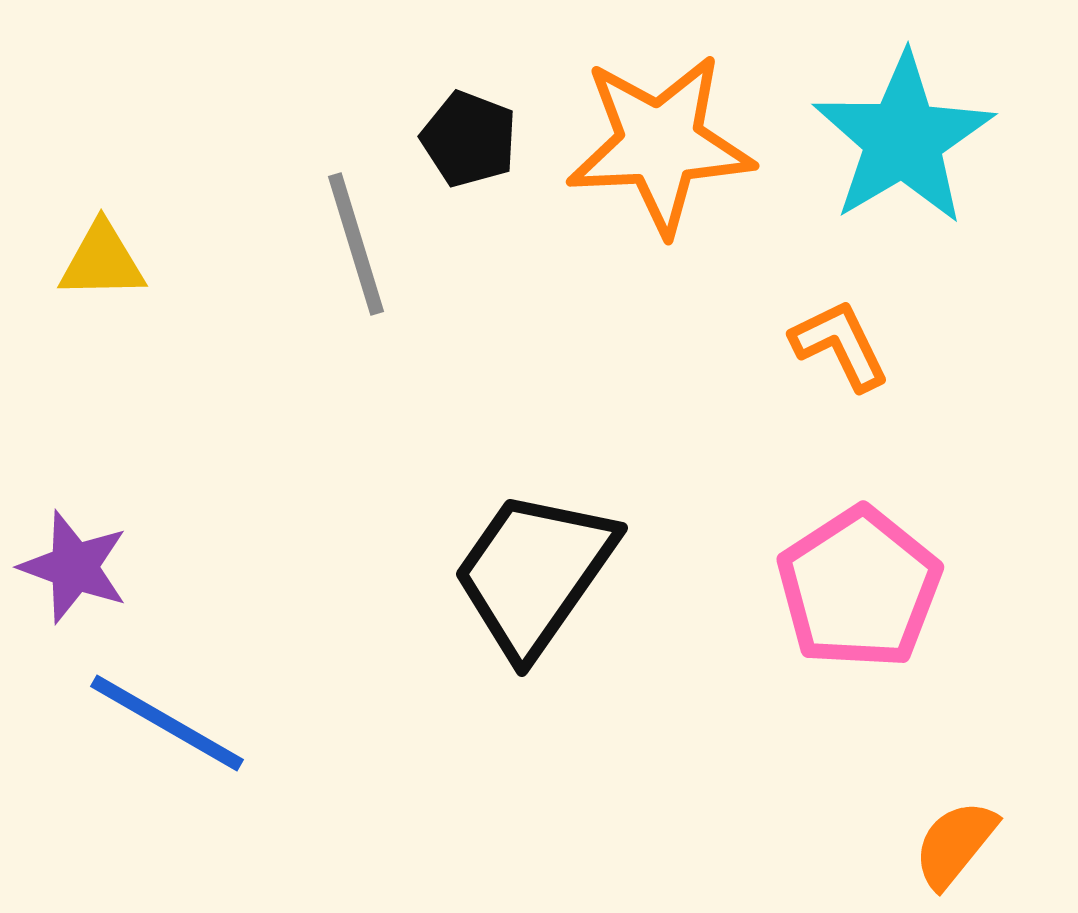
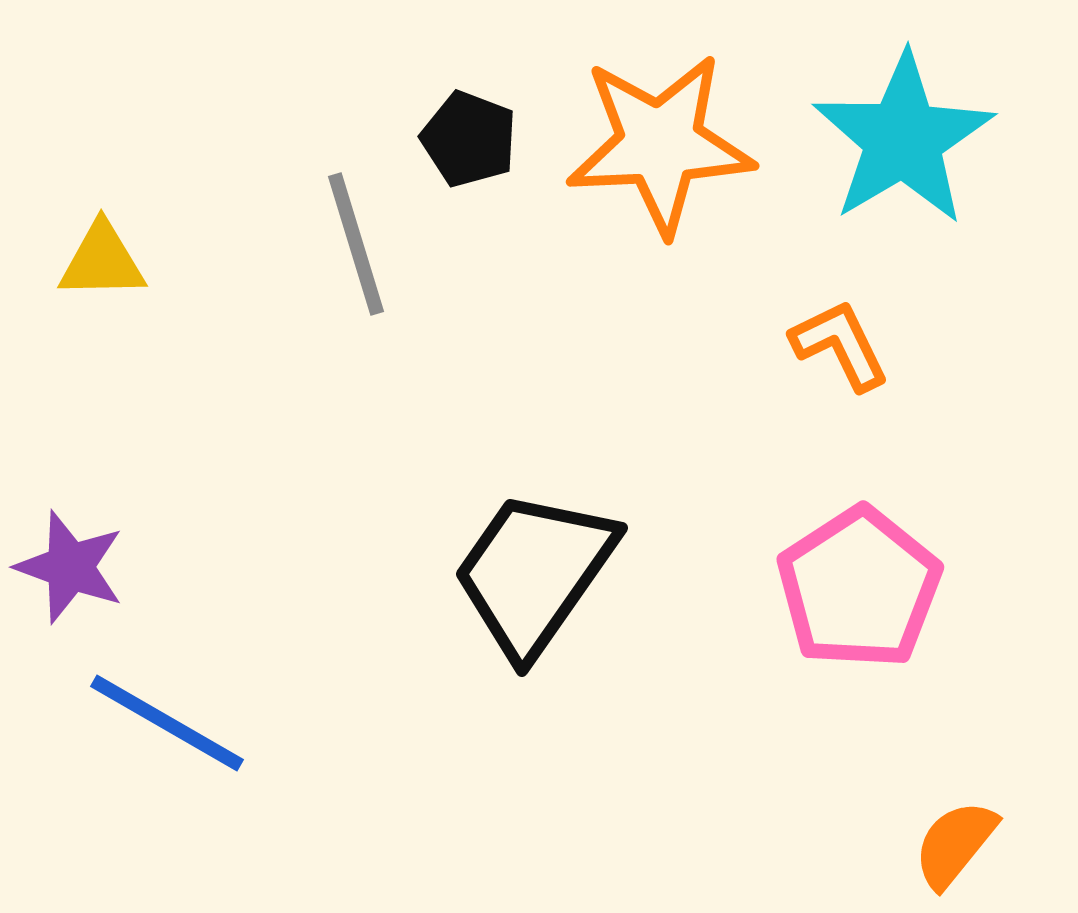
purple star: moved 4 px left
